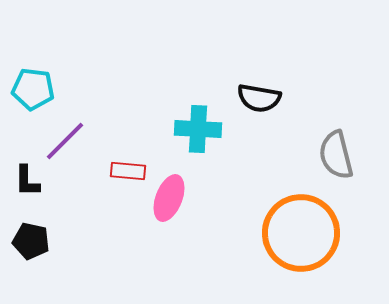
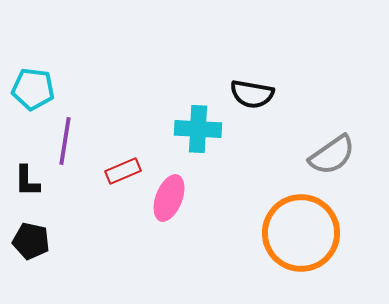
black semicircle: moved 7 px left, 4 px up
purple line: rotated 36 degrees counterclockwise
gray semicircle: moved 4 px left; rotated 111 degrees counterclockwise
red rectangle: moved 5 px left; rotated 28 degrees counterclockwise
